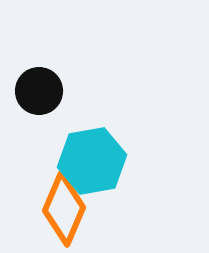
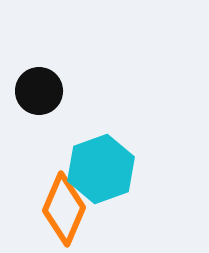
cyan hexagon: moved 9 px right, 8 px down; rotated 10 degrees counterclockwise
